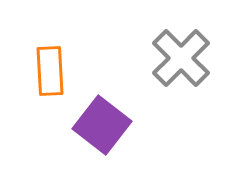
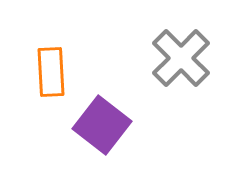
orange rectangle: moved 1 px right, 1 px down
